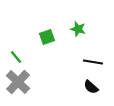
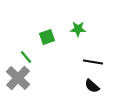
green star: rotated 14 degrees counterclockwise
green line: moved 10 px right
gray cross: moved 4 px up
black semicircle: moved 1 px right, 1 px up
